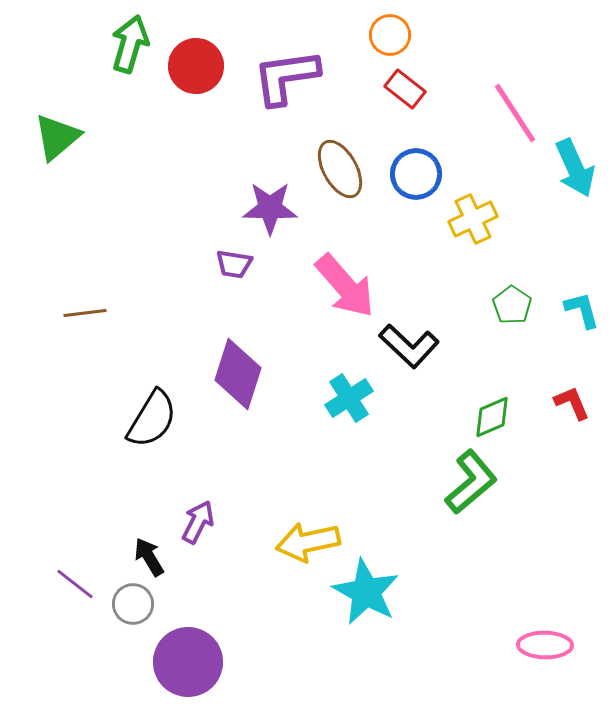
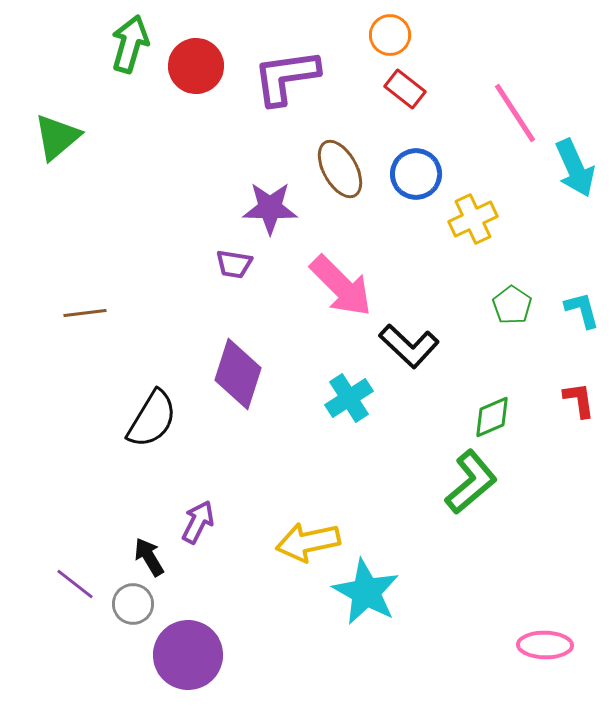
pink arrow: moved 4 px left; rotated 4 degrees counterclockwise
red L-shape: moved 7 px right, 3 px up; rotated 15 degrees clockwise
purple circle: moved 7 px up
